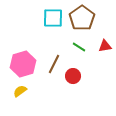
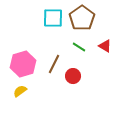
red triangle: rotated 40 degrees clockwise
